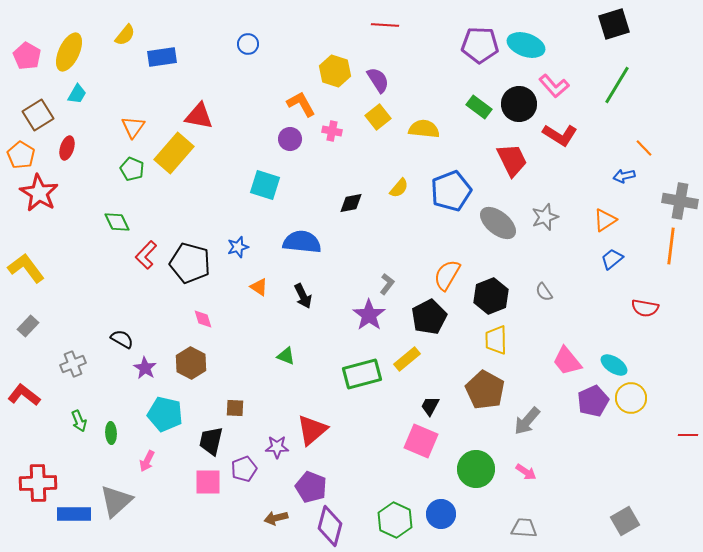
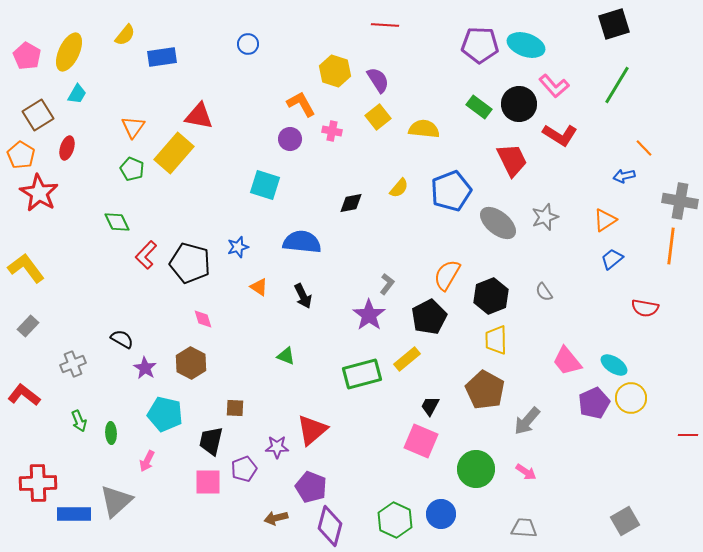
purple pentagon at (593, 401): moved 1 px right, 2 px down
